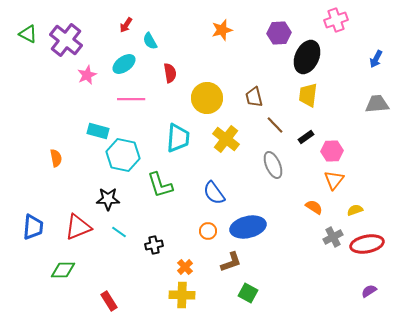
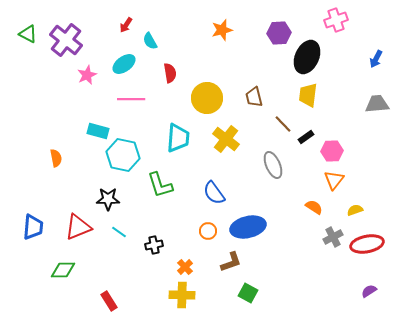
brown line at (275, 125): moved 8 px right, 1 px up
